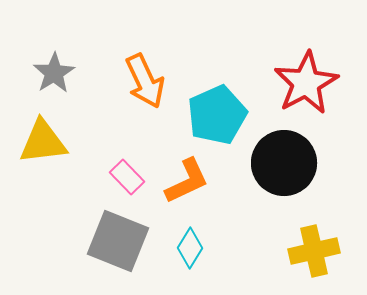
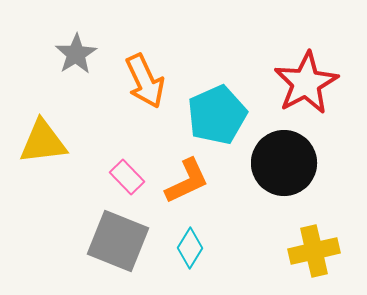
gray star: moved 22 px right, 19 px up
